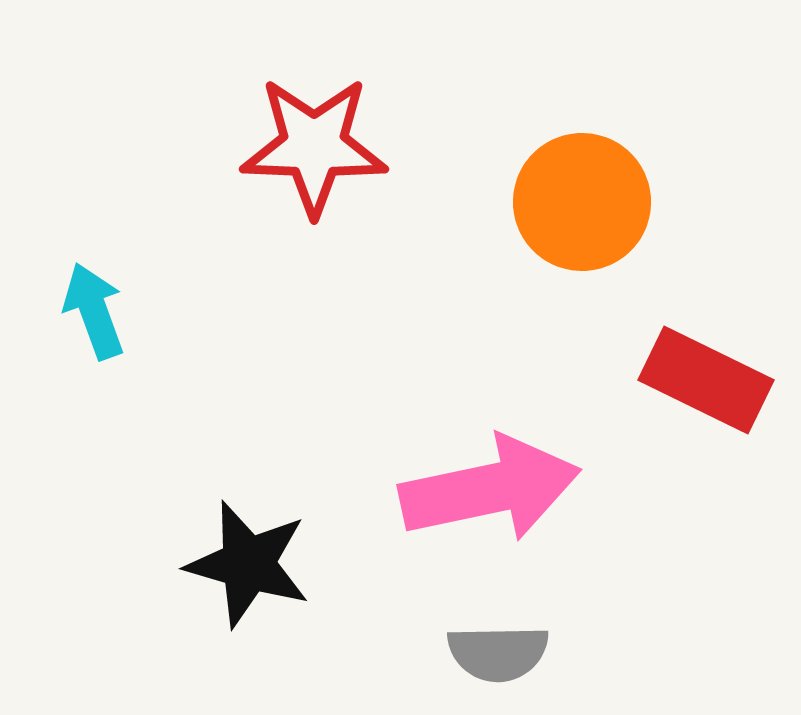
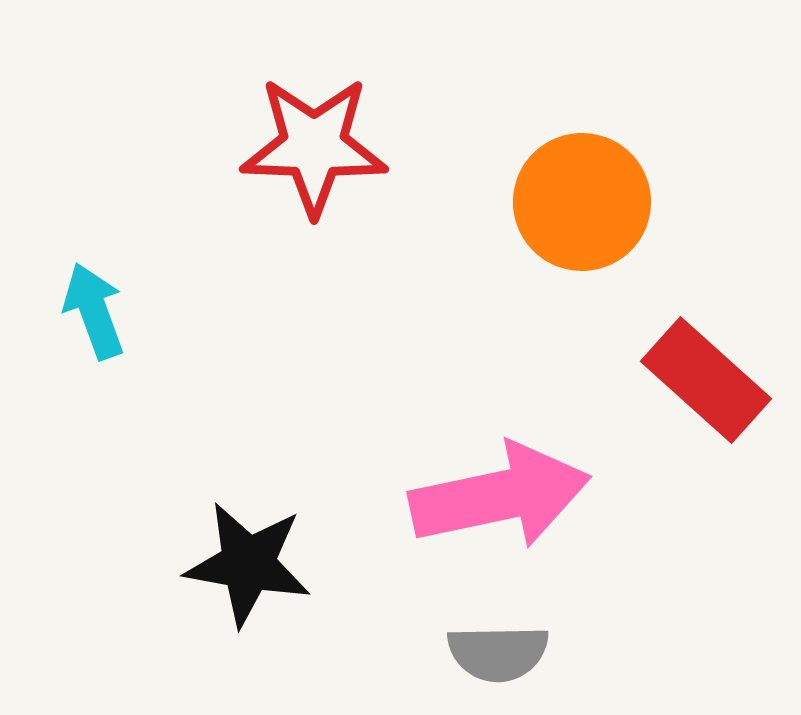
red rectangle: rotated 16 degrees clockwise
pink arrow: moved 10 px right, 7 px down
black star: rotated 6 degrees counterclockwise
